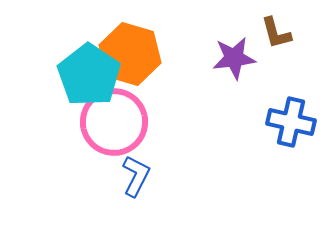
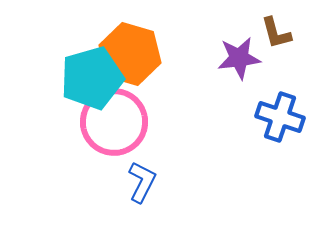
purple star: moved 5 px right
cyan pentagon: moved 3 px right, 3 px down; rotated 22 degrees clockwise
blue cross: moved 11 px left, 5 px up; rotated 6 degrees clockwise
blue L-shape: moved 6 px right, 6 px down
